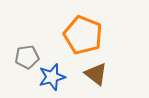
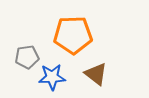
orange pentagon: moved 10 px left; rotated 24 degrees counterclockwise
blue star: rotated 12 degrees clockwise
